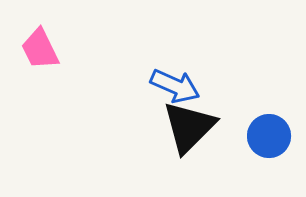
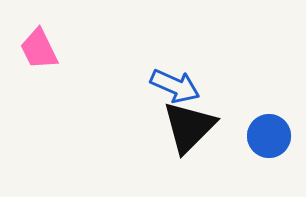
pink trapezoid: moved 1 px left
